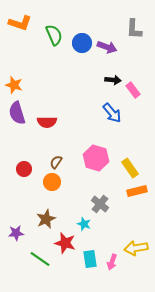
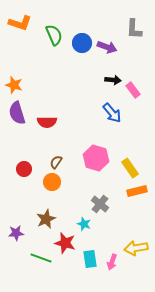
green line: moved 1 px right, 1 px up; rotated 15 degrees counterclockwise
